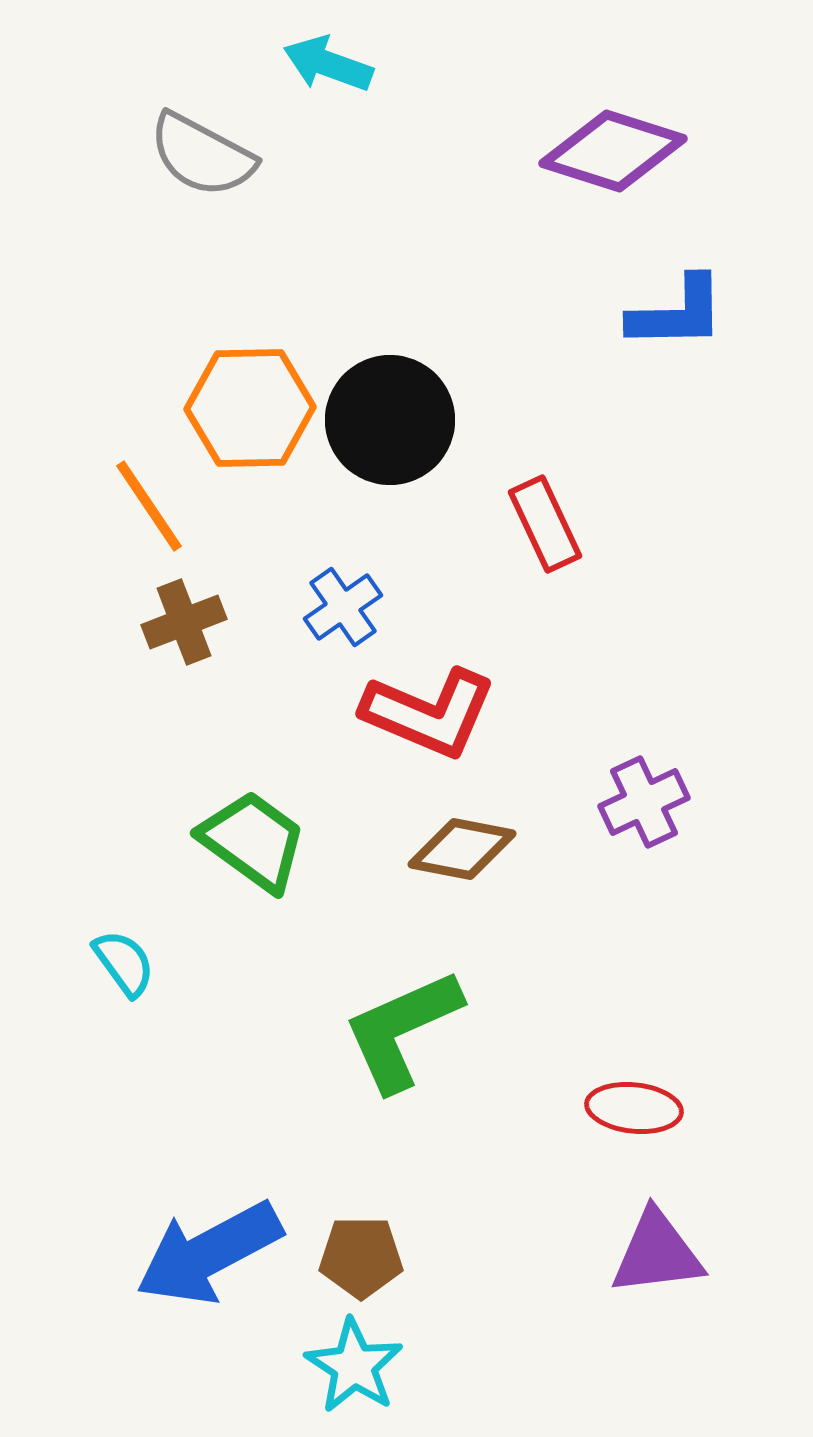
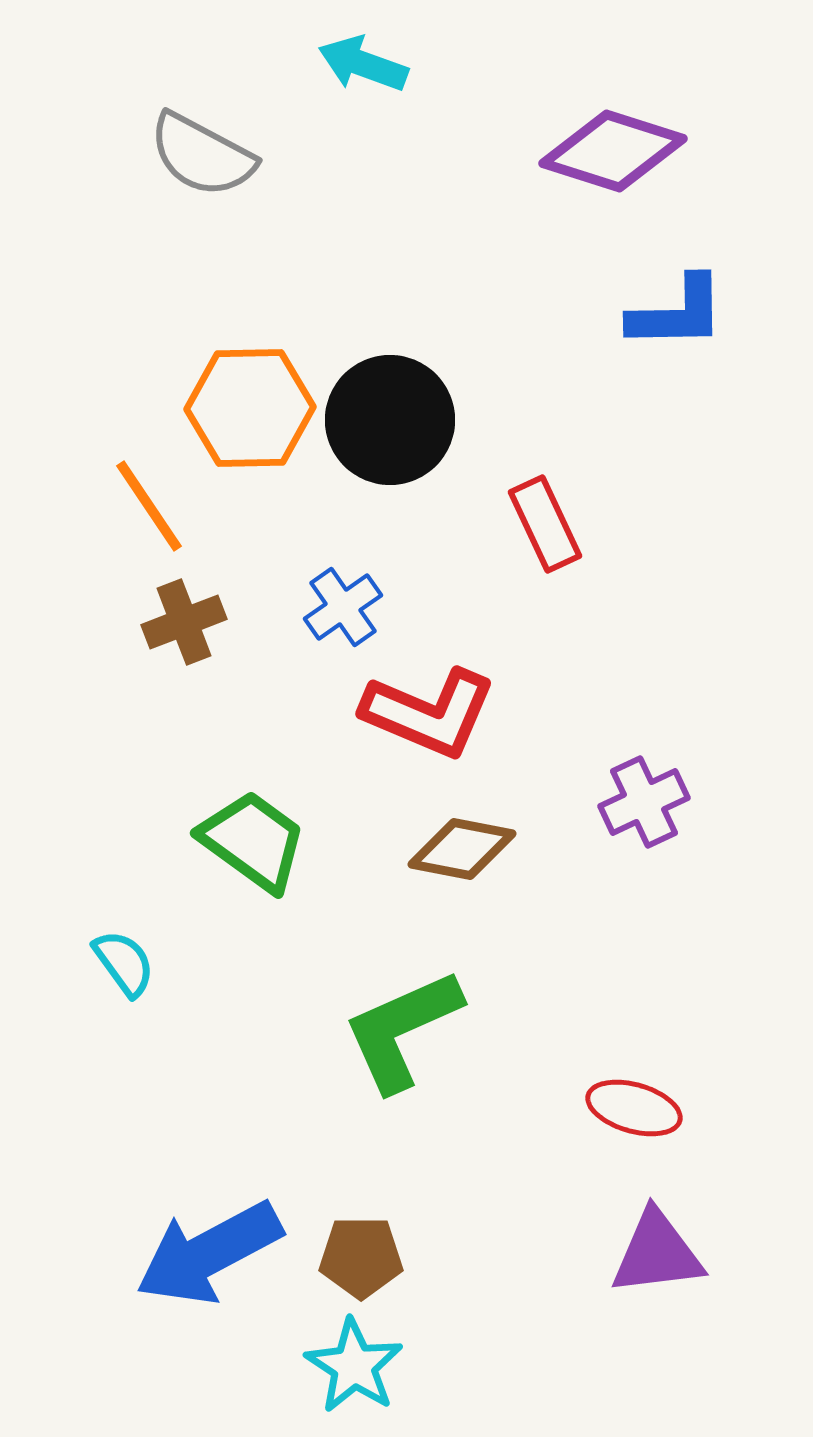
cyan arrow: moved 35 px right
red ellipse: rotated 10 degrees clockwise
